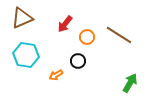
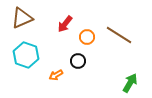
cyan hexagon: rotated 10 degrees clockwise
